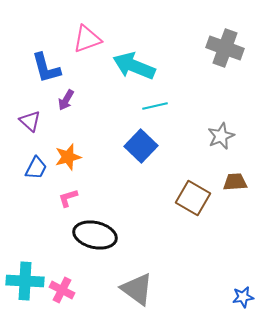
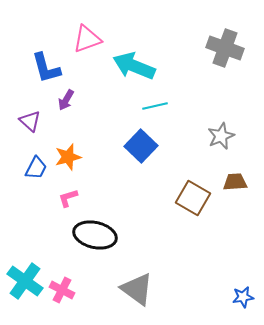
cyan cross: rotated 33 degrees clockwise
